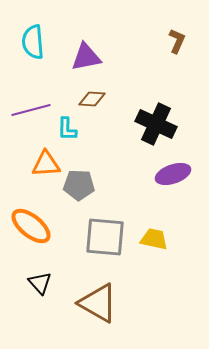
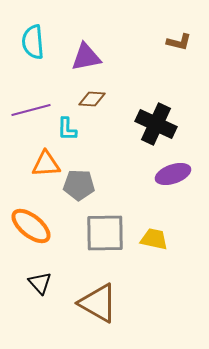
brown L-shape: moved 2 px right, 1 px down; rotated 80 degrees clockwise
gray square: moved 4 px up; rotated 6 degrees counterclockwise
